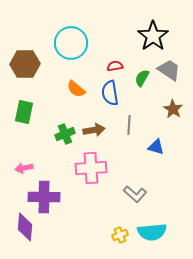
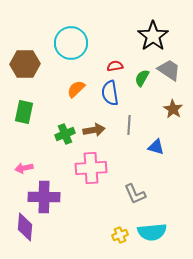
orange semicircle: rotated 96 degrees clockwise
gray L-shape: rotated 25 degrees clockwise
